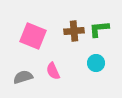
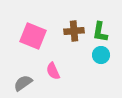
green L-shape: moved 1 px right, 3 px down; rotated 75 degrees counterclockwise
cyan circle: moved 5 px right, 8 px up
gray semicircle: moved 6 px down; rotated 18 degrees counterclockwise
